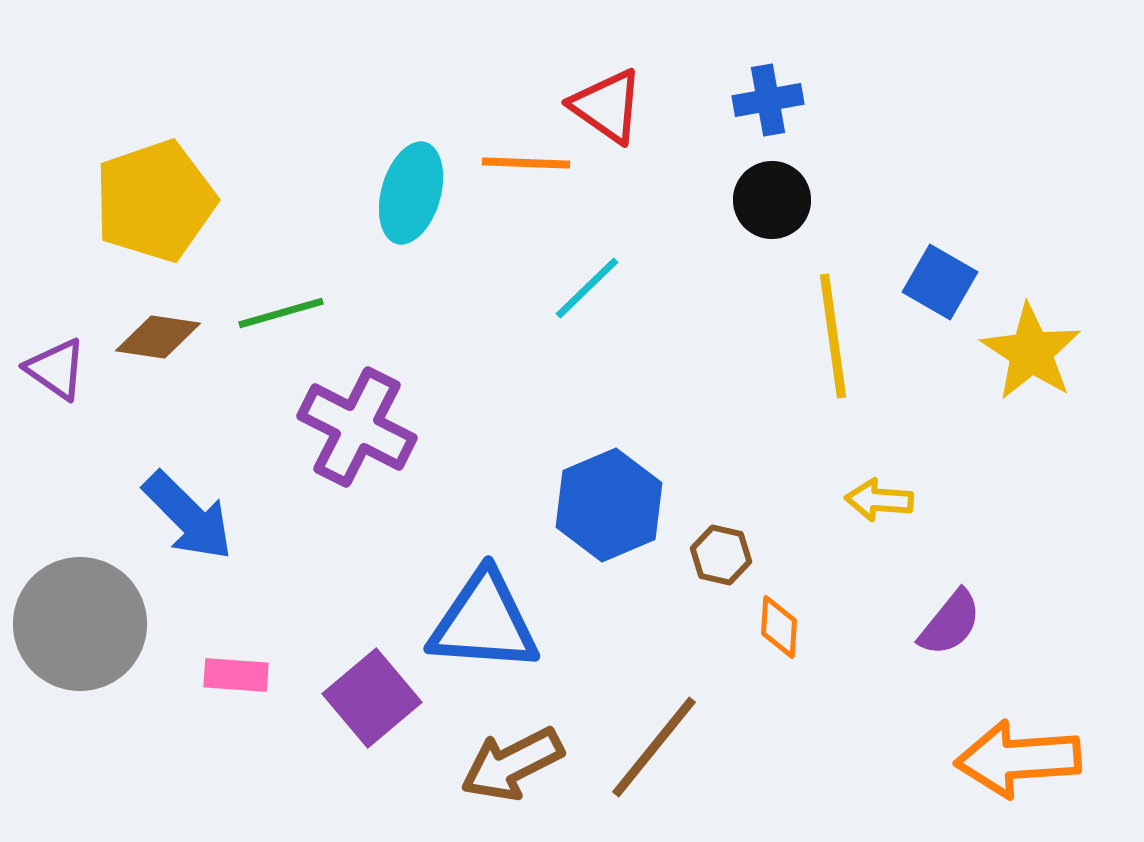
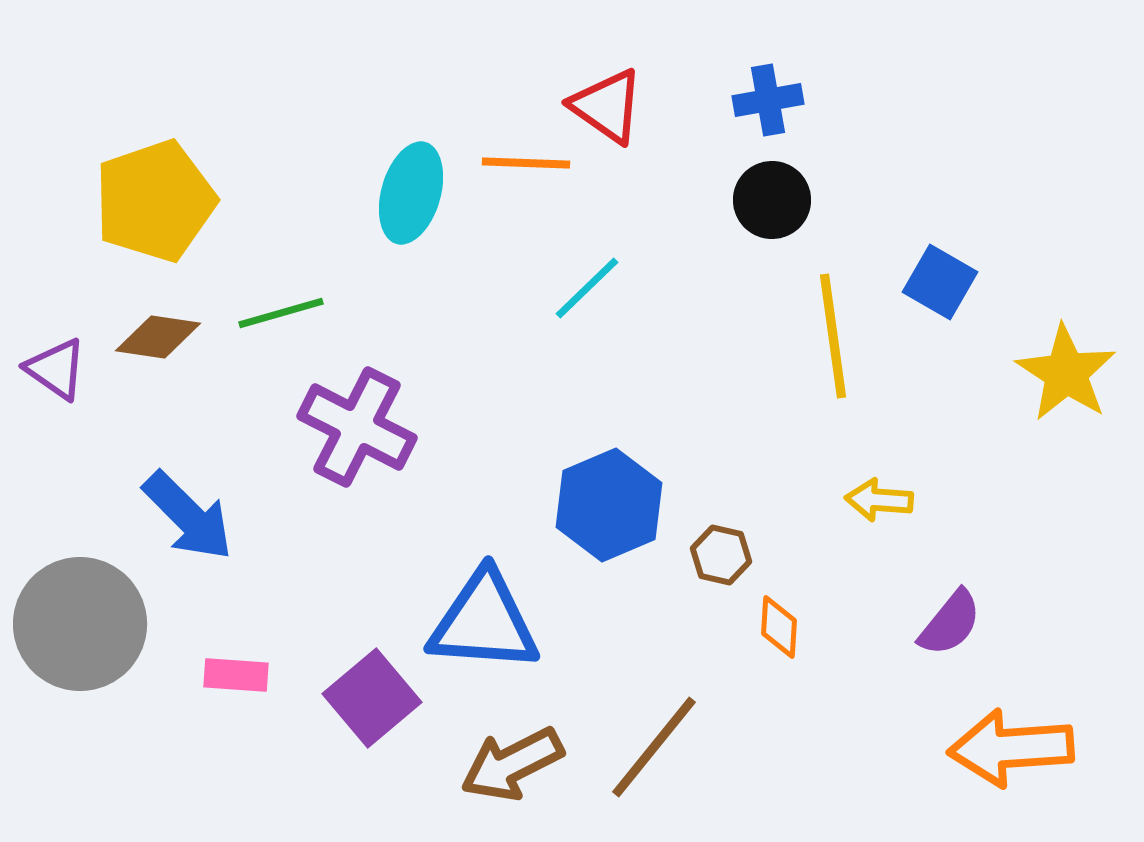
yellow star: moved 35 px right, 21 px down
orange arrow: moved 7 px left, 11 px up
